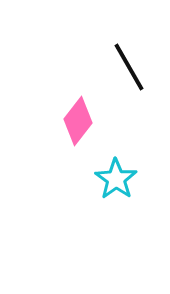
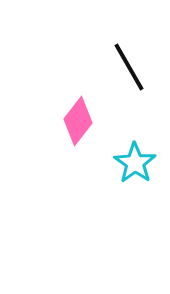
cyan star: moved 19 px right, 16 px up
